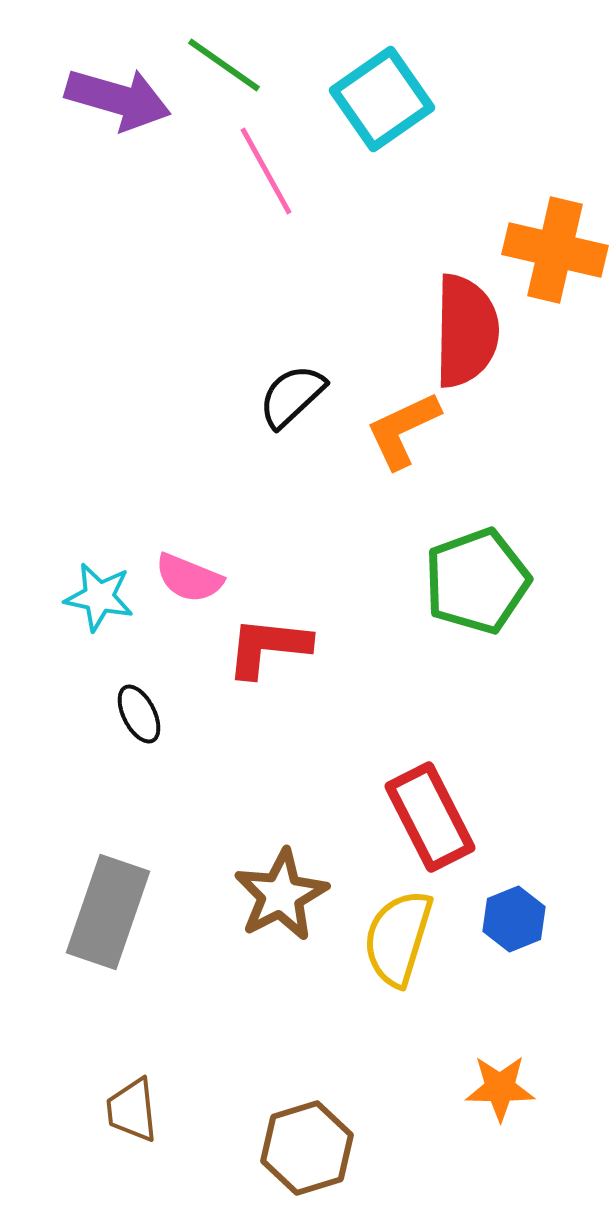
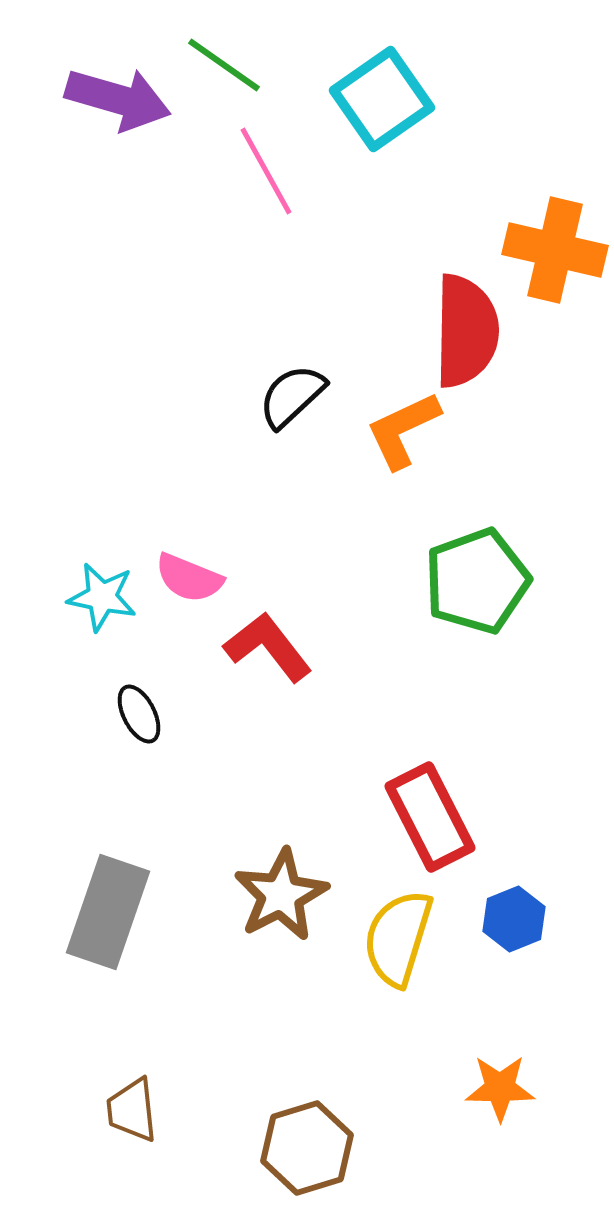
cyan star: moved 3 px right
red L-shape: rotated 46 degrees clockwise
